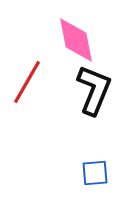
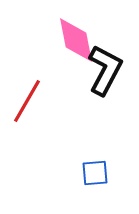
red line: moved 19 px down
black L-shape: moved 11 px right, 20 px up; rotated 6 degrees clockwise
